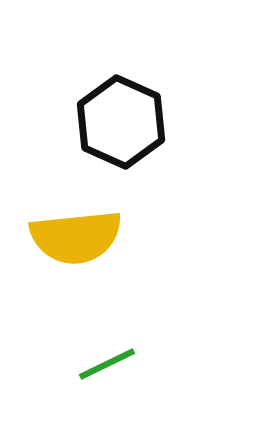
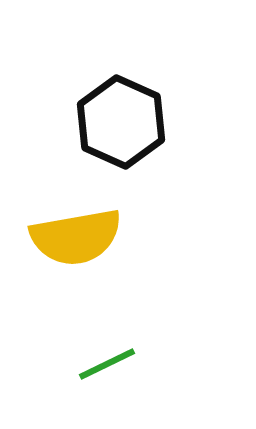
yellow semicircle: rotated 4 degrees counterclockwise
